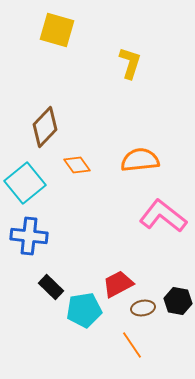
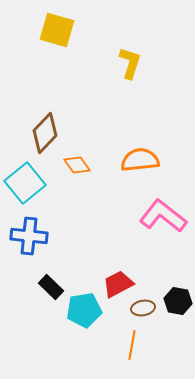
brown diamond: moved 6 px down
orange line: rotated 44 degrees clockwise
